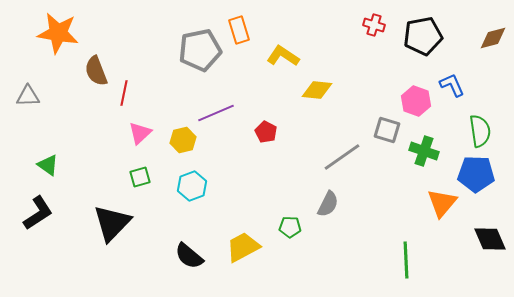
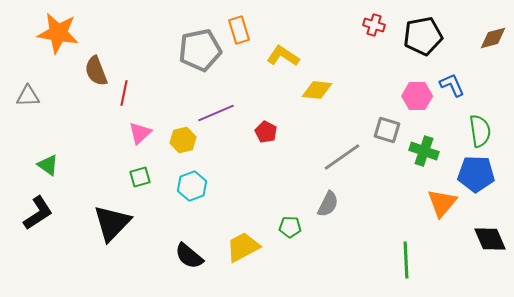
pink hexagon: moved 1 px right, 5 px up; rotated 20 degrees counterclockwise
